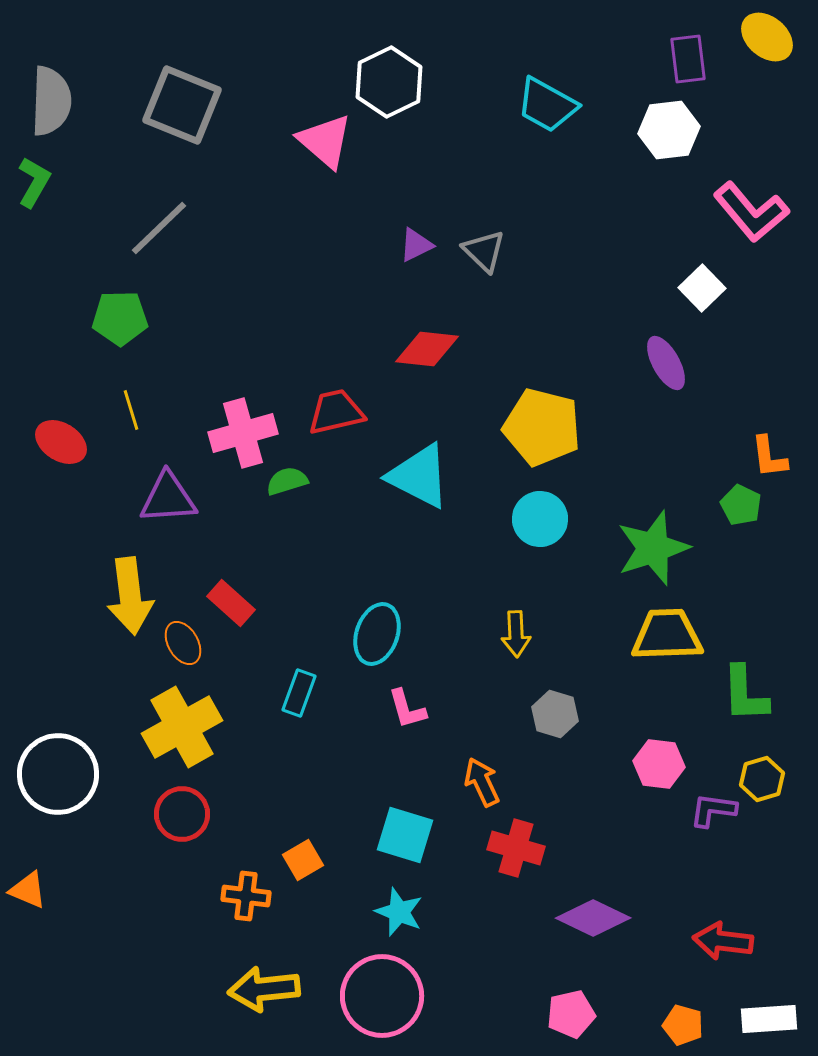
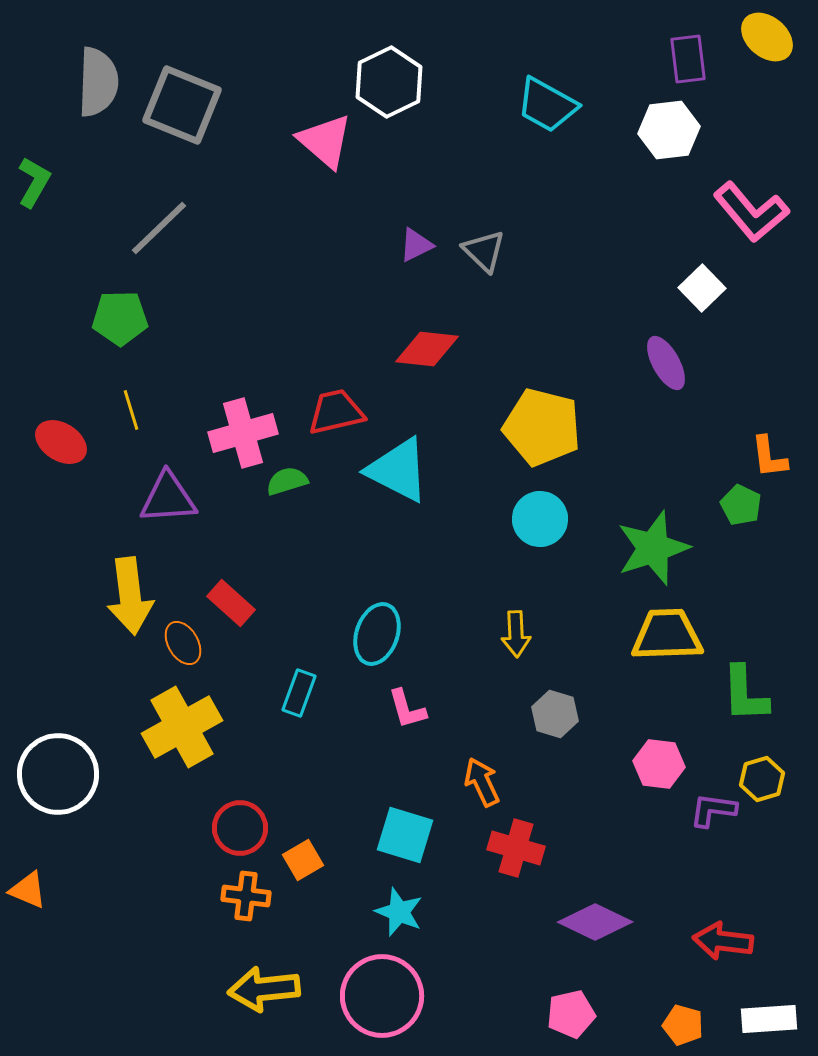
gray semicircle at (51, 101): moved 47 px right, 19 px up
cyan triangle at (419, 476): moved 21 px left, 6 px up
red circle at (182, 814): moved 58 px right, 14 px down
purple diamond at (593, 918): moved 2 px right, 4 px down
